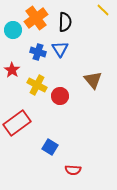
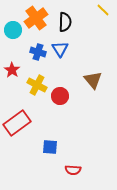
blue square: rotated 28 degrees counterclockwise
